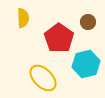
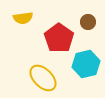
yellow semicircle: rotated 84 degrees clockwise
